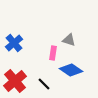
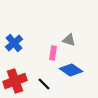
red cross: rotated 20 degrees clockwise
